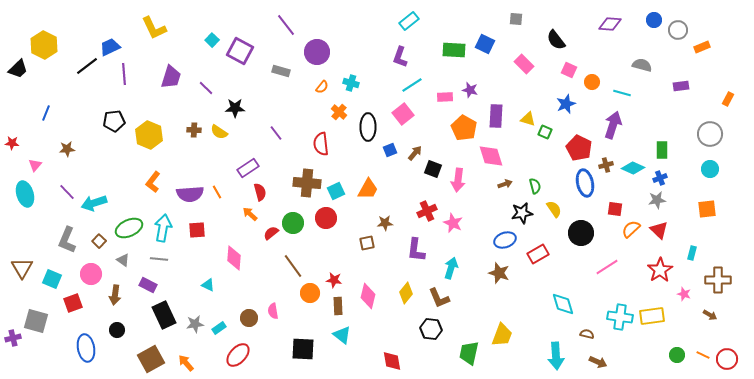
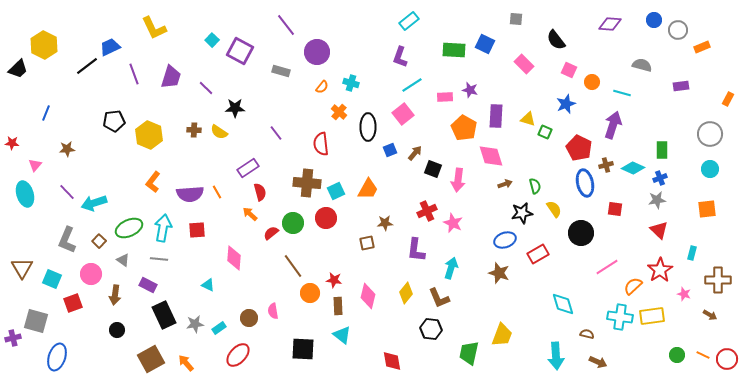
purple line at (124, 74): moved 10 px right; rotated 15 degrees counterclockwise
orange semicircle at (631, 229): moved 2 px right, 57 px down
blue ellipse at (86, 348): moved 29 px left, 9 px down; rotated 28 degrees clockwise
